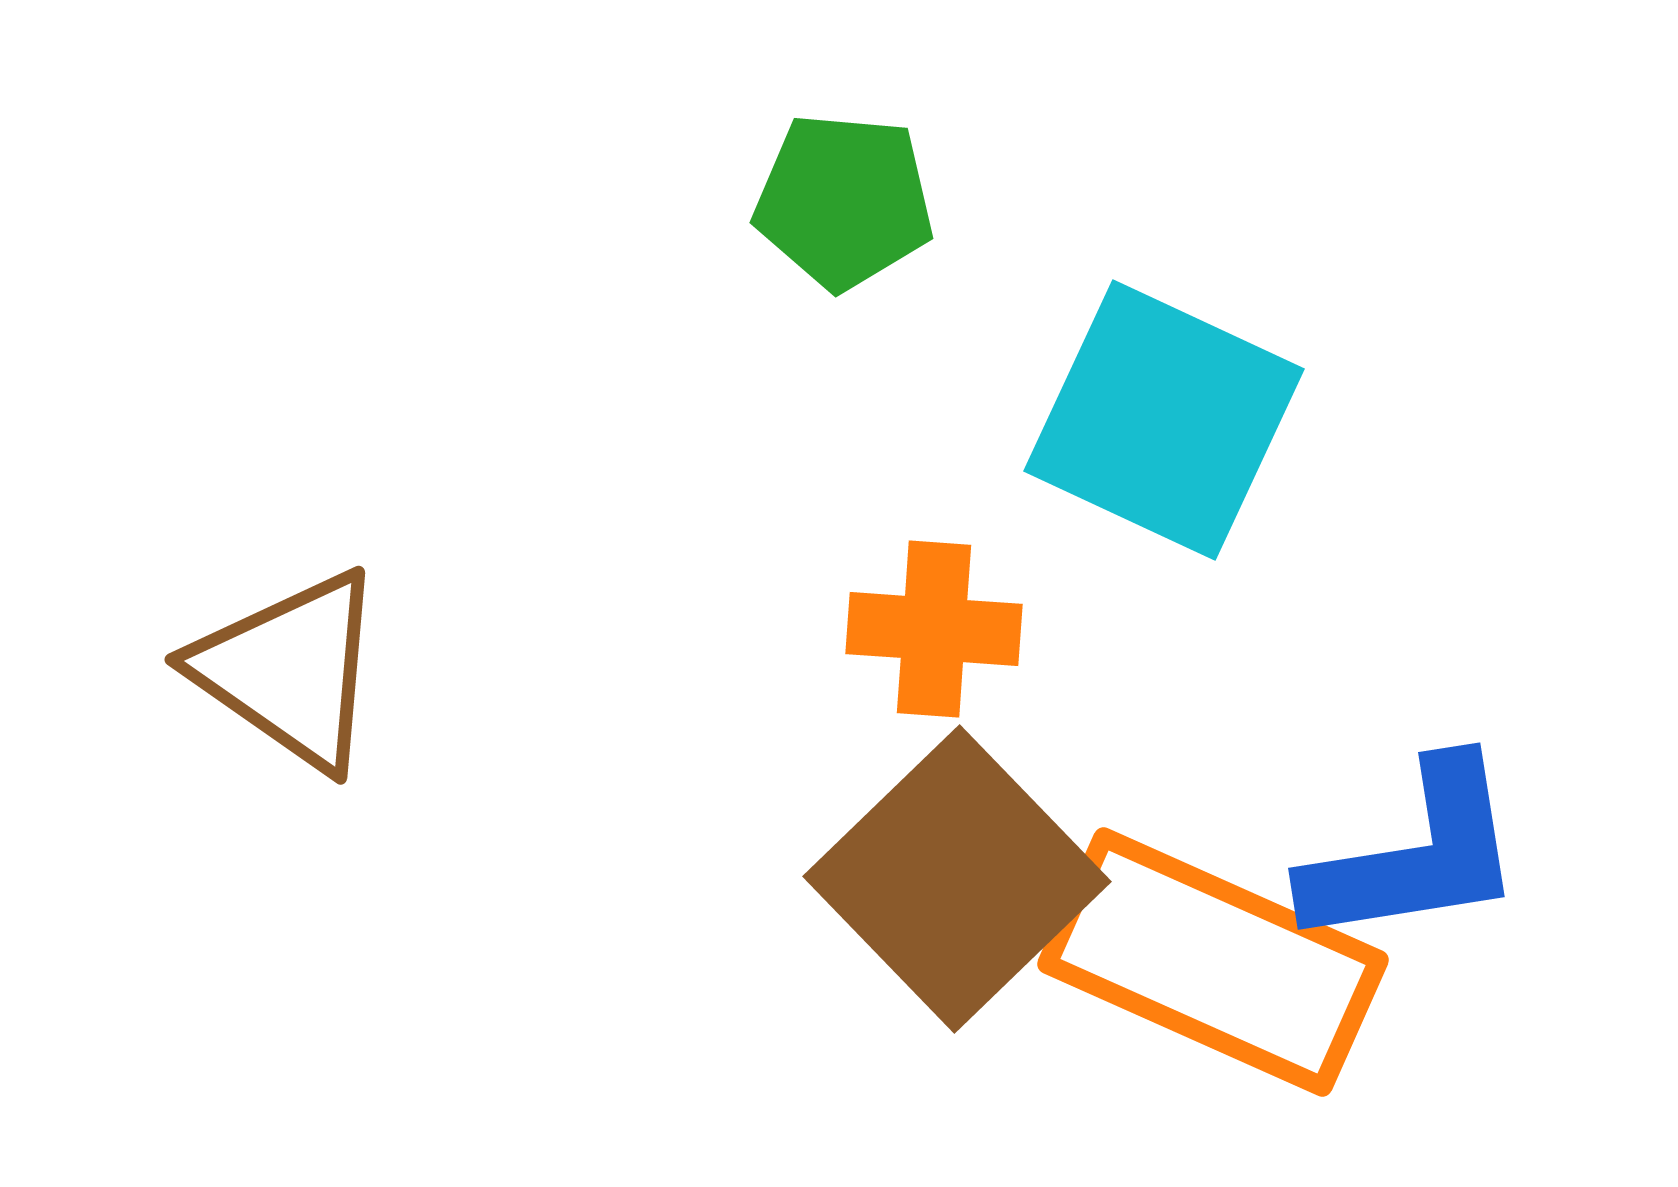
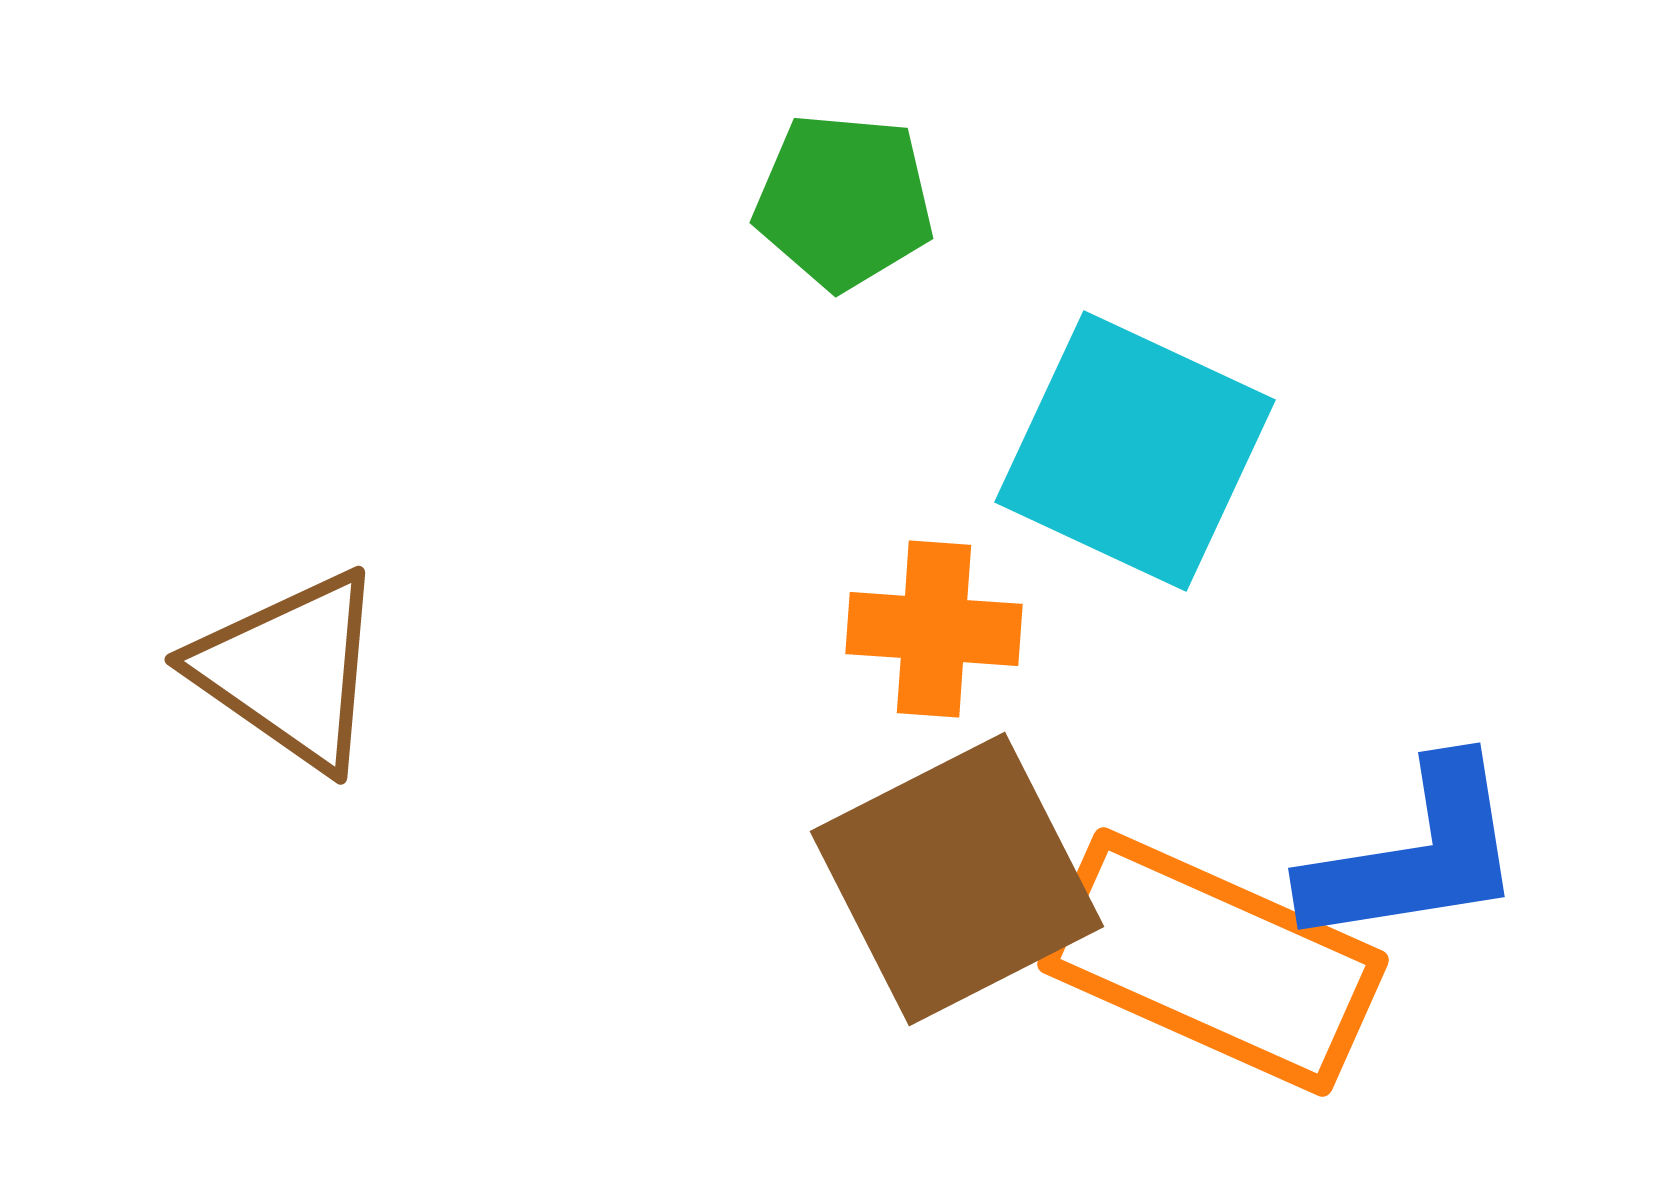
cyan square: moved 29 px left, 31 px down
brown square: rotated 17 degrees clockwise
